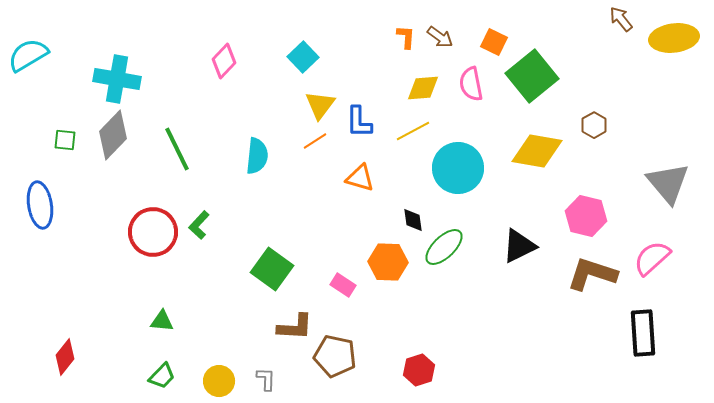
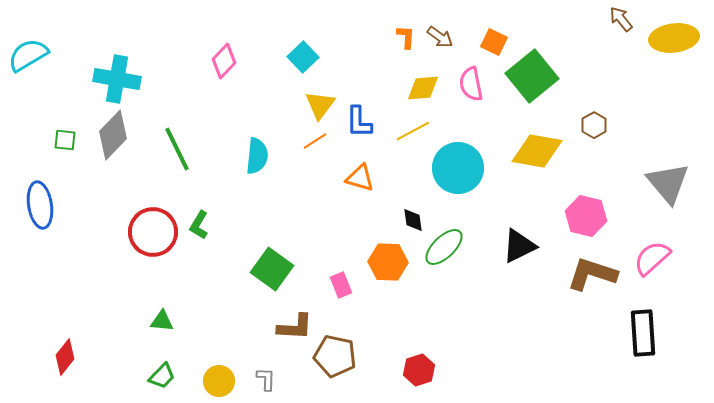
green L-shape at (199, 225): rotated 12 degrees counterclockwise
pink rectangle at (343, 285): moved 2 px left; rotated 35 degrees clockwise
